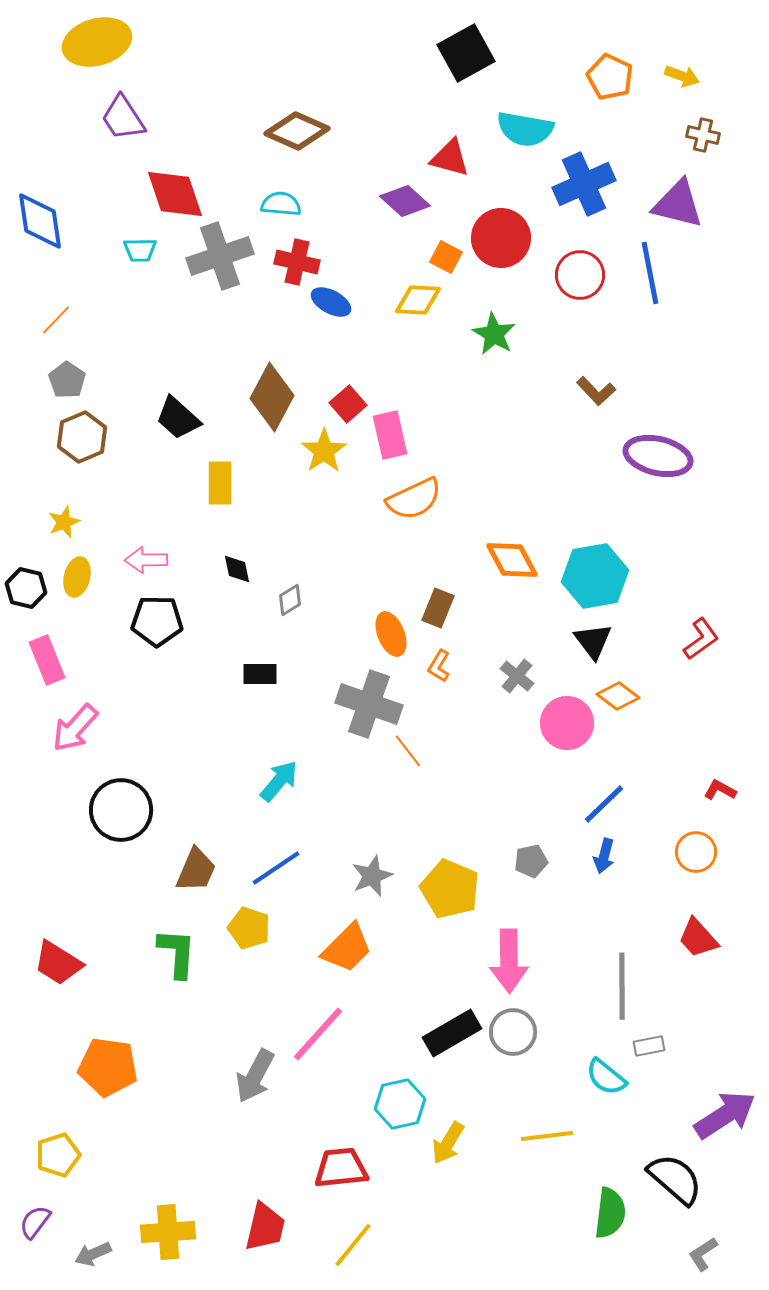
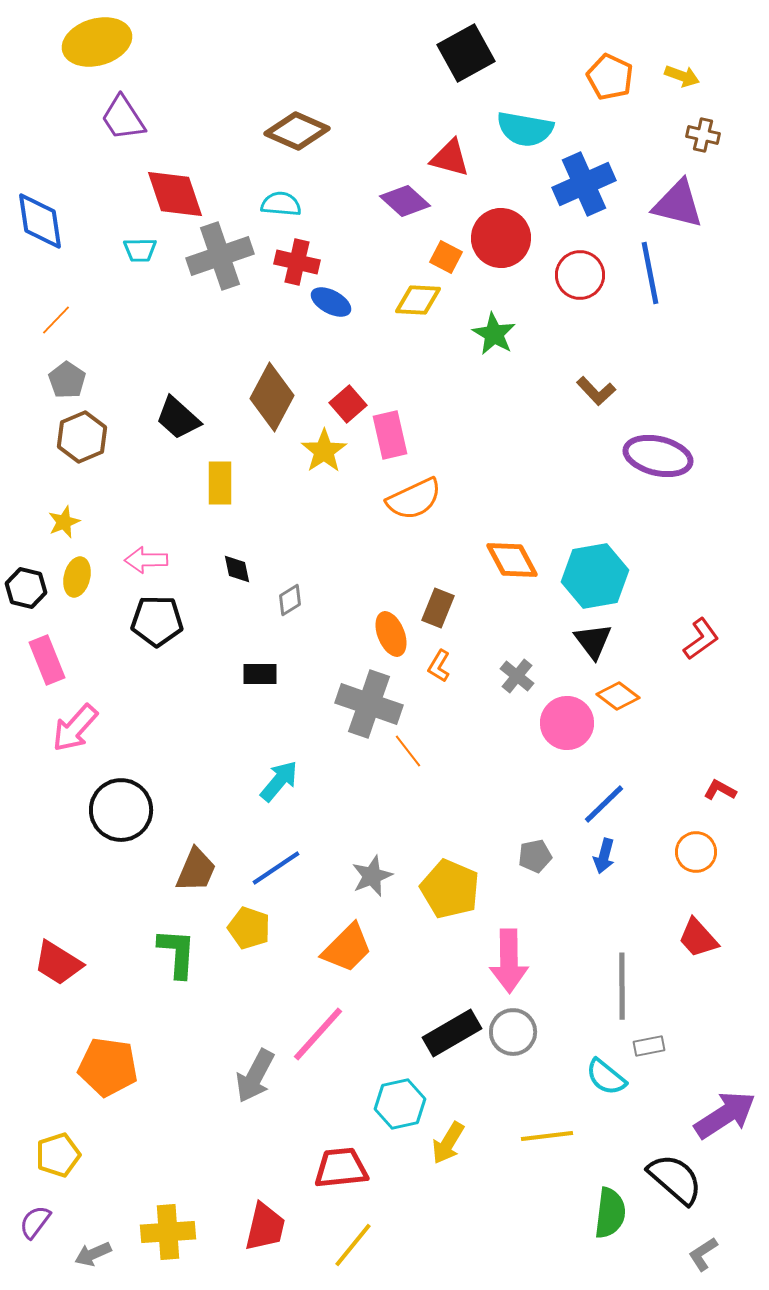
gray pentagon at (531, 861): moved 4 px right, 5 px up
